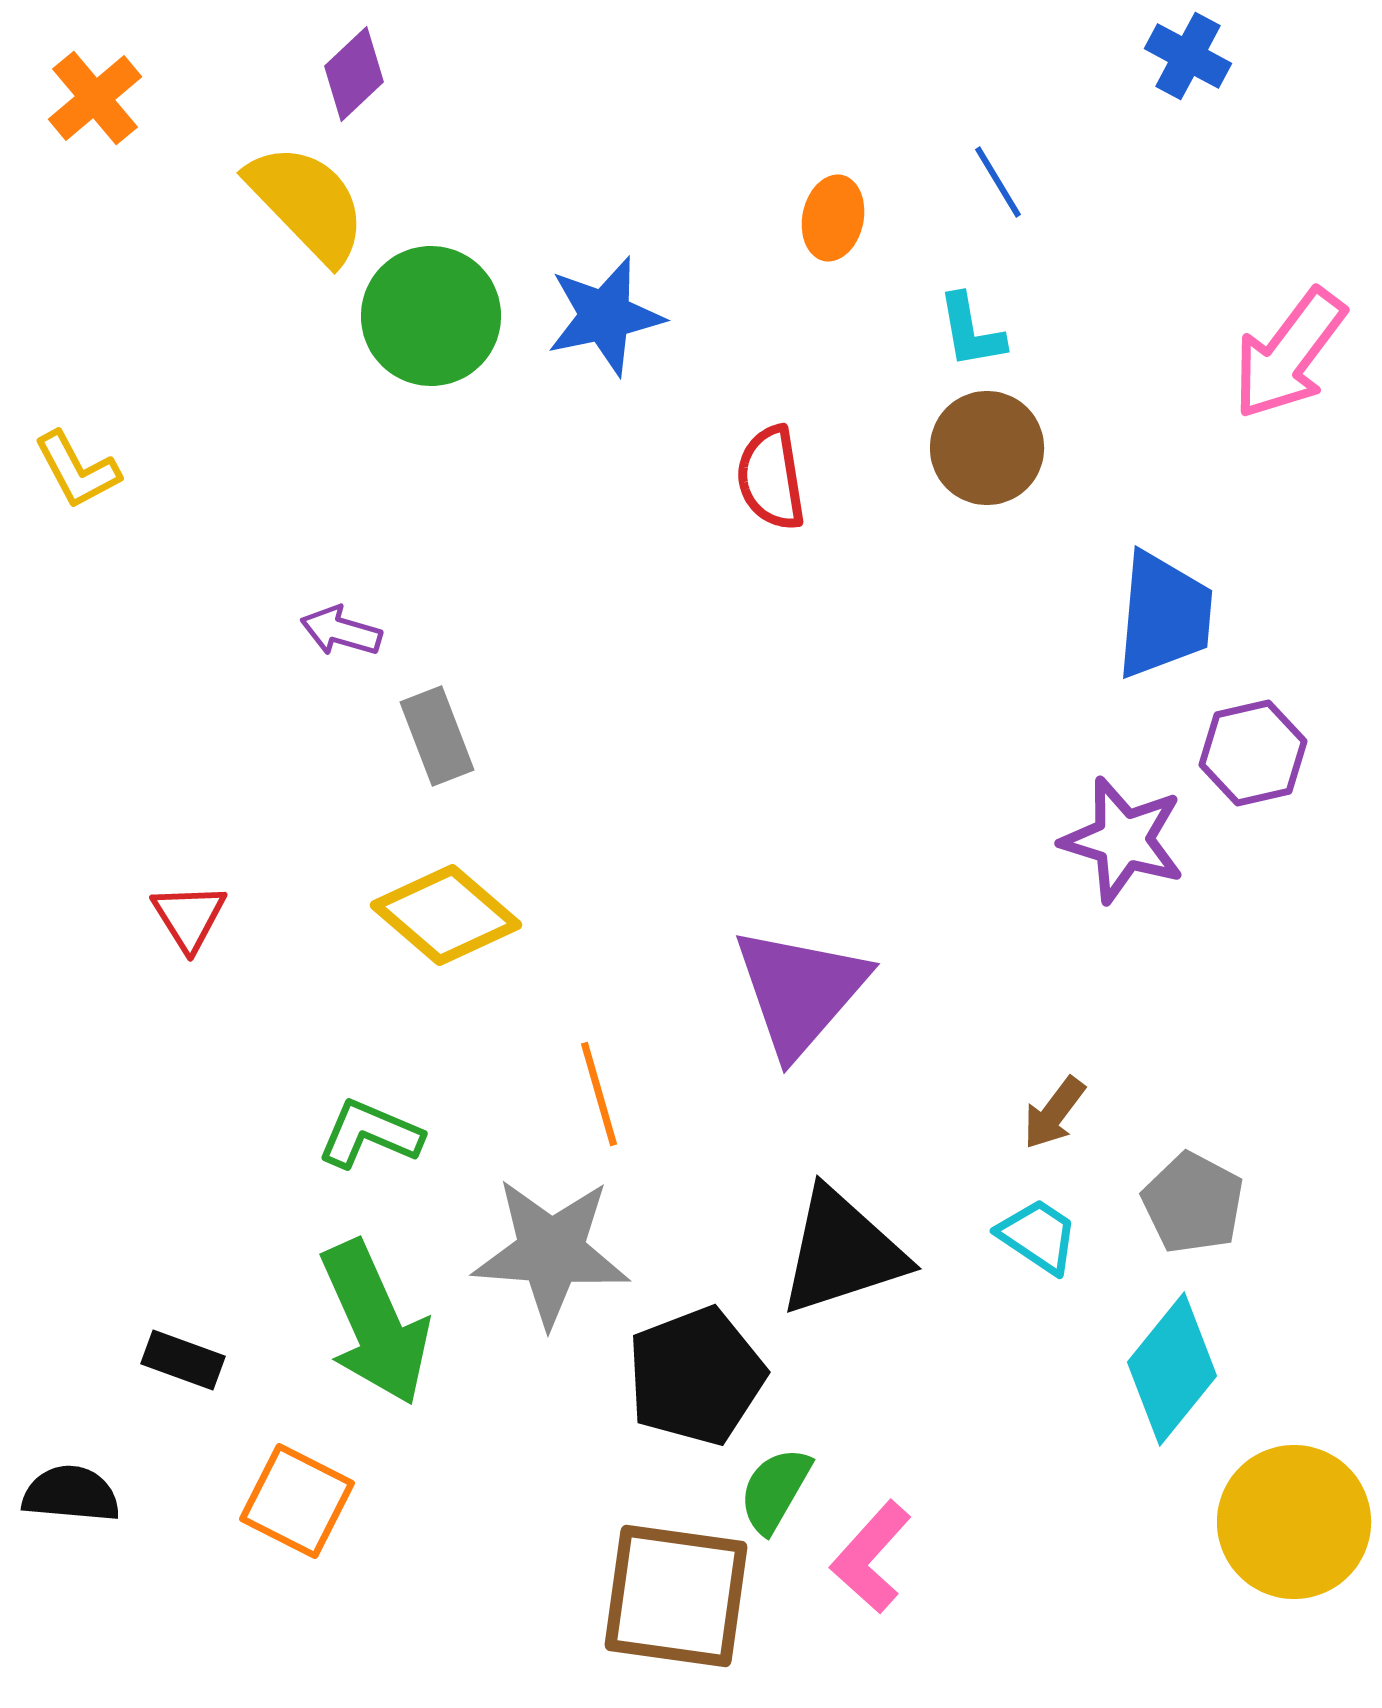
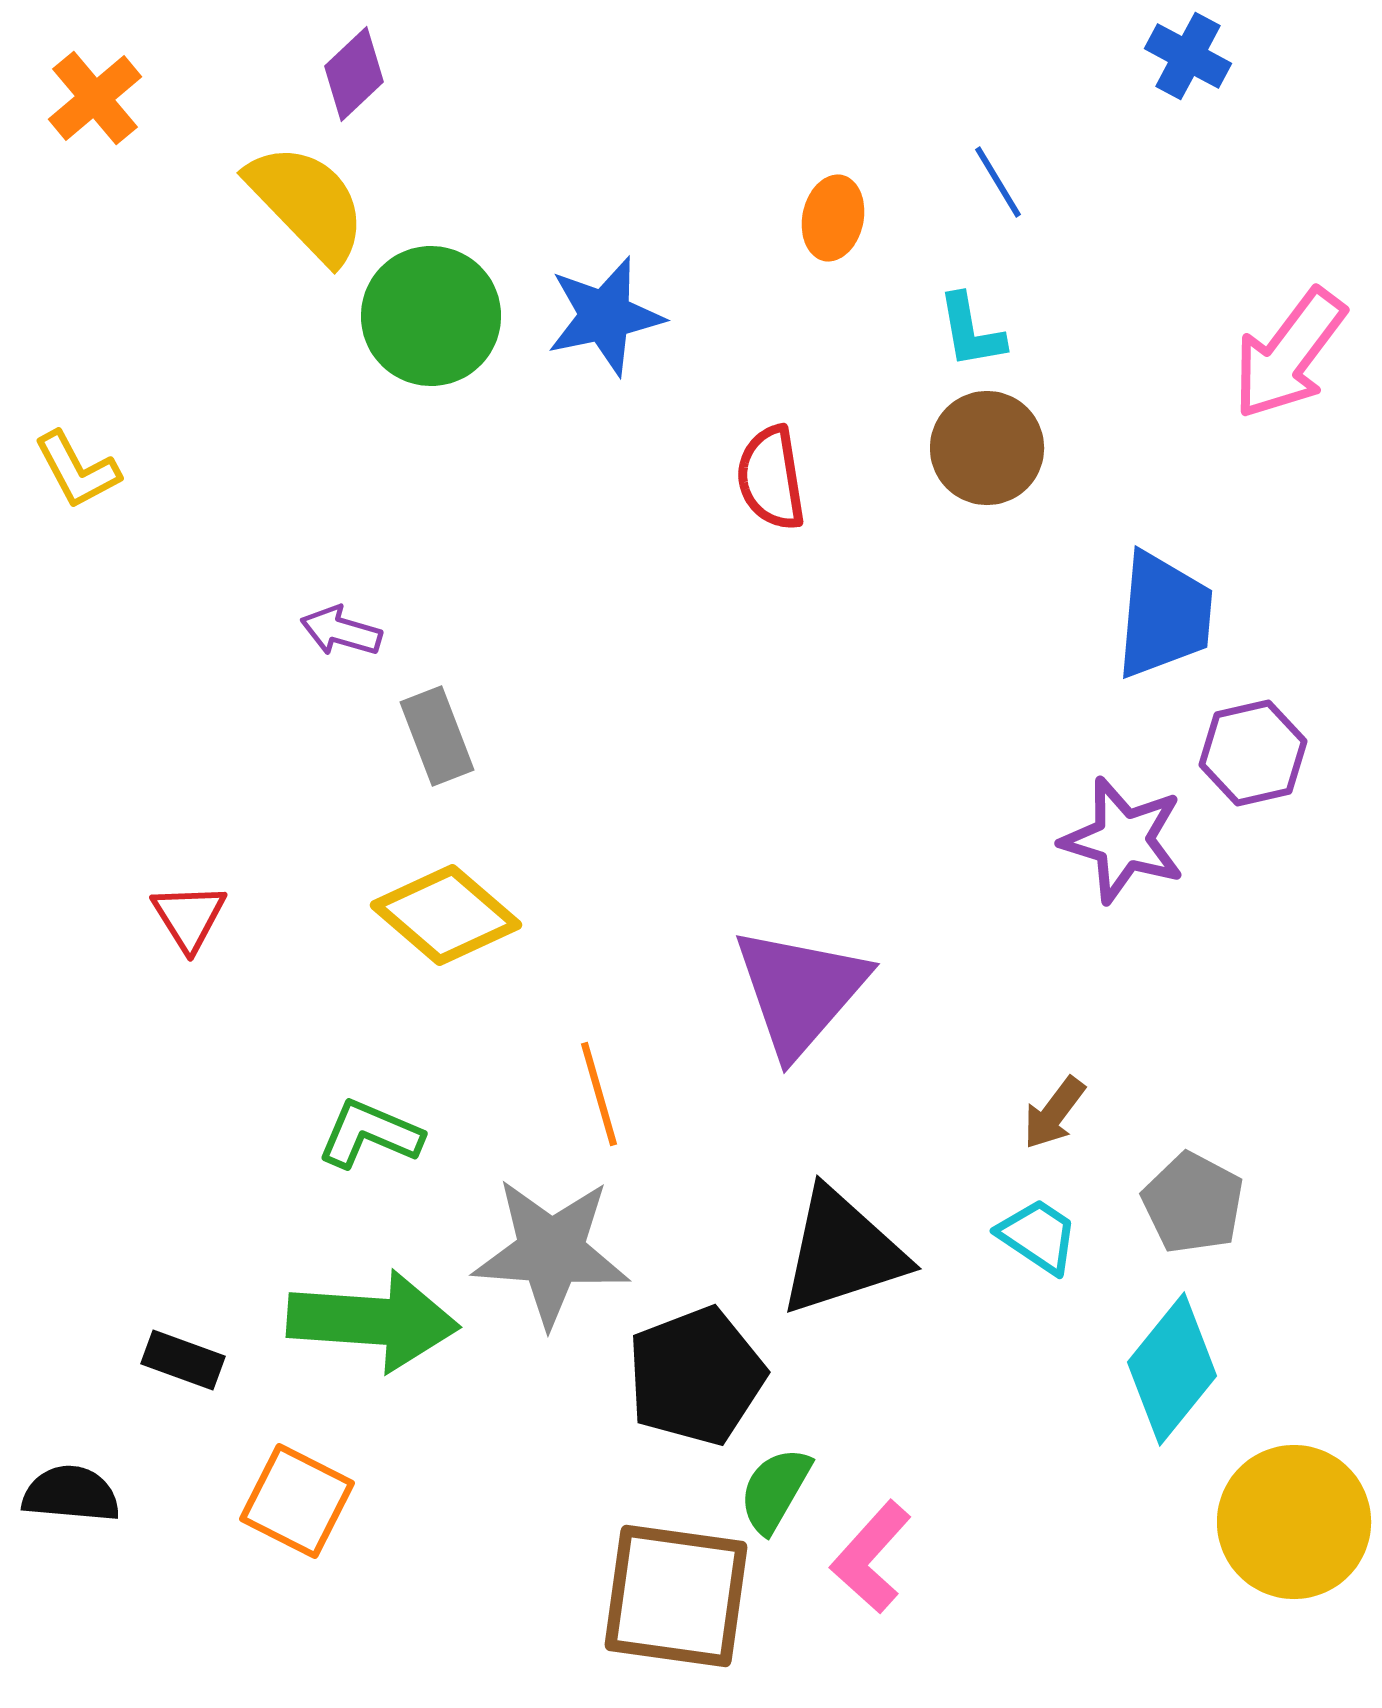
green arrow: moved 2 px left, 2 px up; rotated 62 degrees counterclockwise
